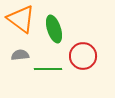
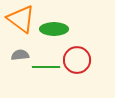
green ellipse: rotated 72 degrees counterclockwise
red circle: moved 6 px left, 4 px down
green line: moved 2 px left, 2 px up
